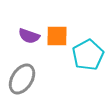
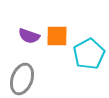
cyan pentagon: moved 1 px right, 1 px up
gray ellipse: rotated 12 degrees counterclockwise
